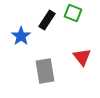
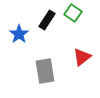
green square: rotated 12 degrees clockwise
blue star: moved 2 px left, 2 px up
red triangle: rotated 30 degrees clockwise
